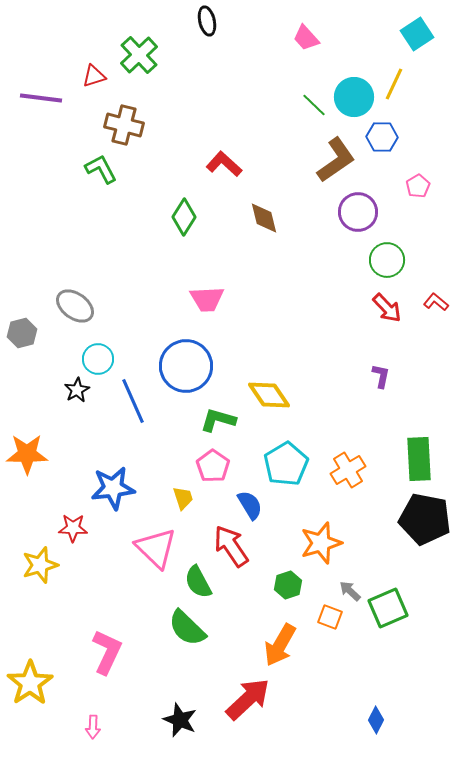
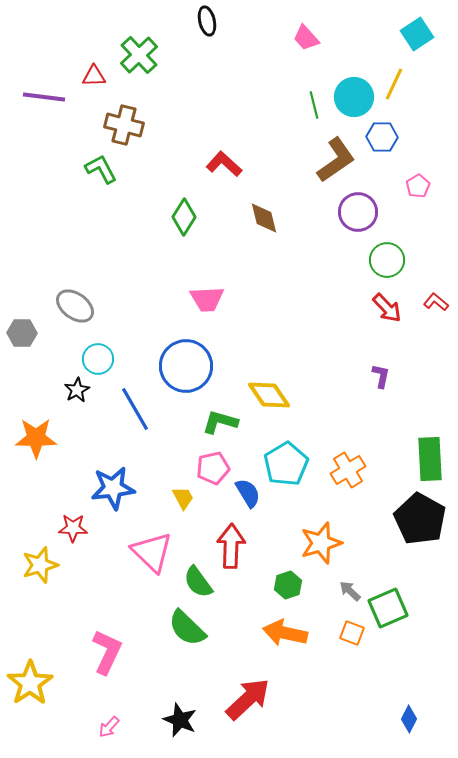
red triangle at (94, 76): rotated 15 degrees clockwise
purple line at (41, 98): moved 3 px right, 1 px up
green line at (314, 105): rotated 32 degrees clockwise
gray hexagon at (22, 333): rotated 16 degrees clockwise
blue line at (133, 401): moved 2 px right, 8 px down; rotated 6 degrees counterclockwise
green L-shape at (218, 420): moved 2 px right, 2 px down
orange star at (27, 454): moved 9 px right, 16 px up
green rectangle at (419, 459): moved 11 px right
pink pentagon at (213, 466): moved 2 px down; rotated 24 degrees clockwise
yellow trapezoid at (183, 498): rotated 10 degrees counterclockwise
blue semicircle at (250, 505): moved 2 px left, 12 px up
black pentagon at (425, 519): moved 5 px left; rotated 18 degrees clockwise
red arrow at (231, 546): rotated 36 degrees clockwise
pink triangle at (156, 548): moved 4 px left, 4 px down
green semicircle at (198, 582): rotated 8 degrees counterclockwise
orange square at (330, 617): moved 22 px right, 16 px down
orange arrow at (280, 645): moved 5 px right, 12 px up; rotated 72 degrees clockwise
blue diamond at (376, 720): moved 33 px right, 1 px up
pink arrow at (93, 727): moved 16 px right; rotated 40 degrees clockwise
